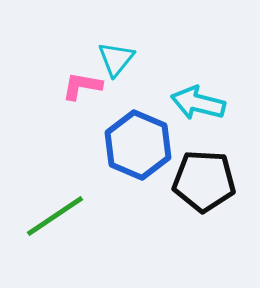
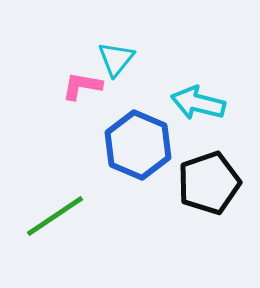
black pentagon: moved 5 px right, 2 px down; rotated 22 degrees counterclockwise
